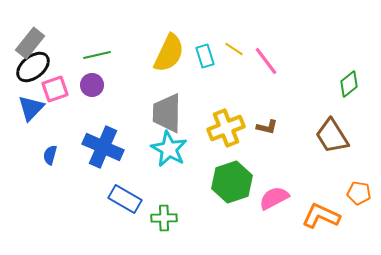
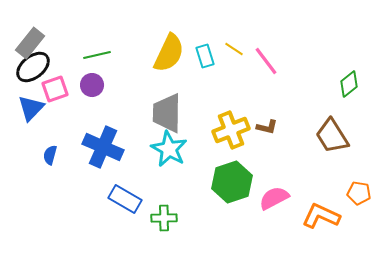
yellow cross: moved 5 px right, 2 px down
